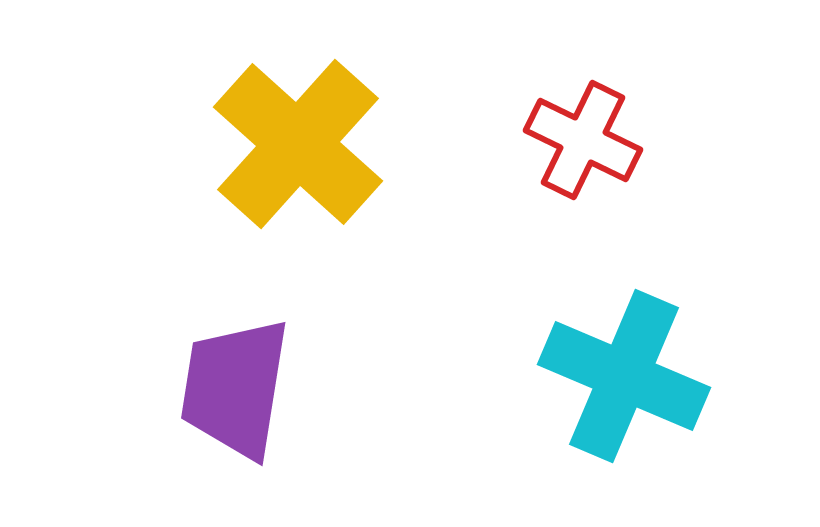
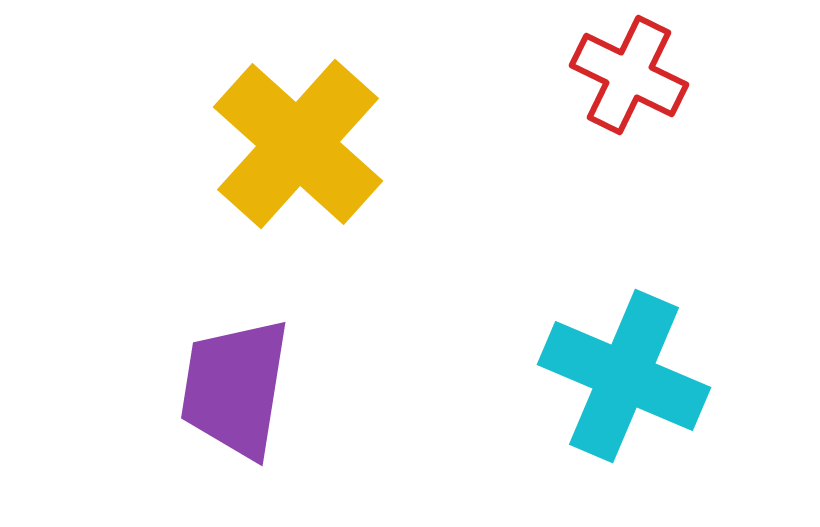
red cross: moved 46 px right, 65 px up
